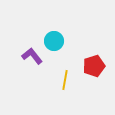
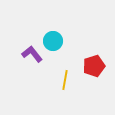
cyan circle: moved 1 px left
purple L-shape: moved 2 px up
